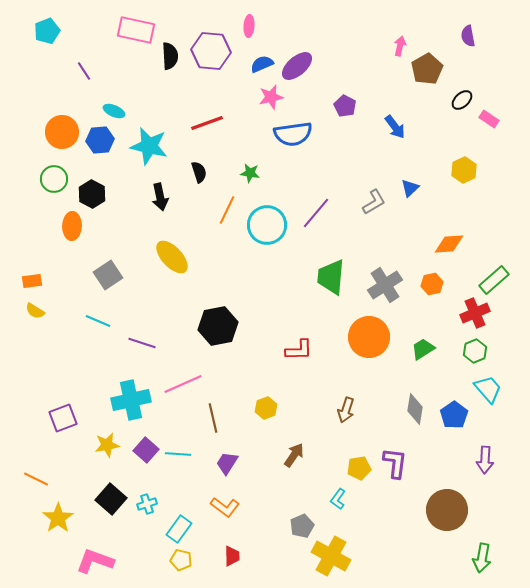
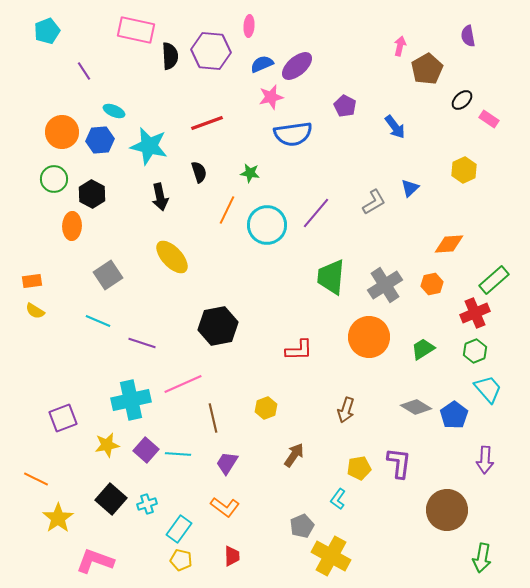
gray diamond at (415, 409): moved 1 px right, 2 px up; rotated 68 degrees counterclockwise
purple L-shape at (395, 463): moved 4 px right
